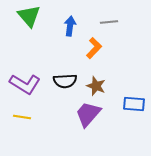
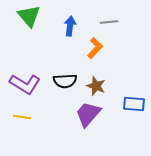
orange L-shape: moved 1 px right
